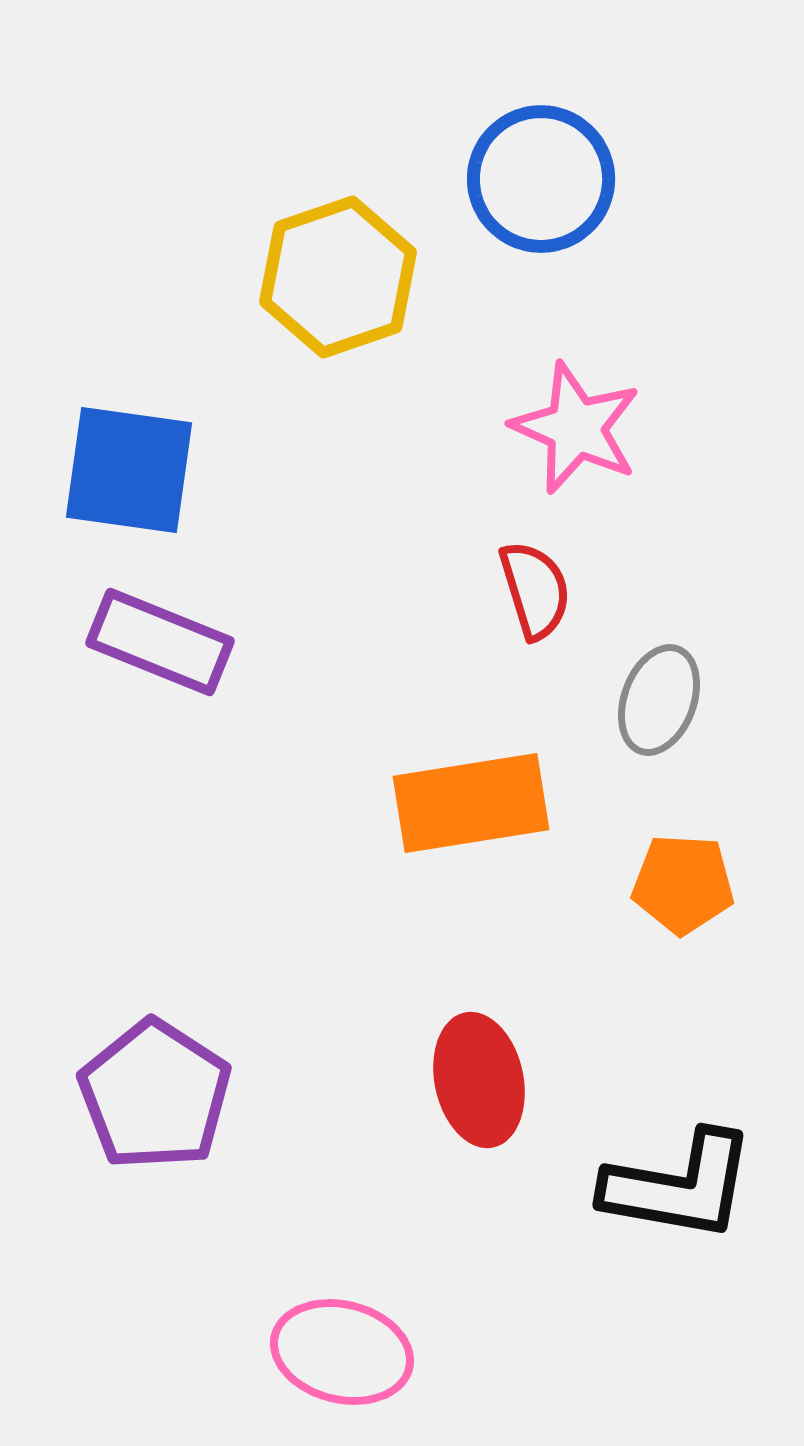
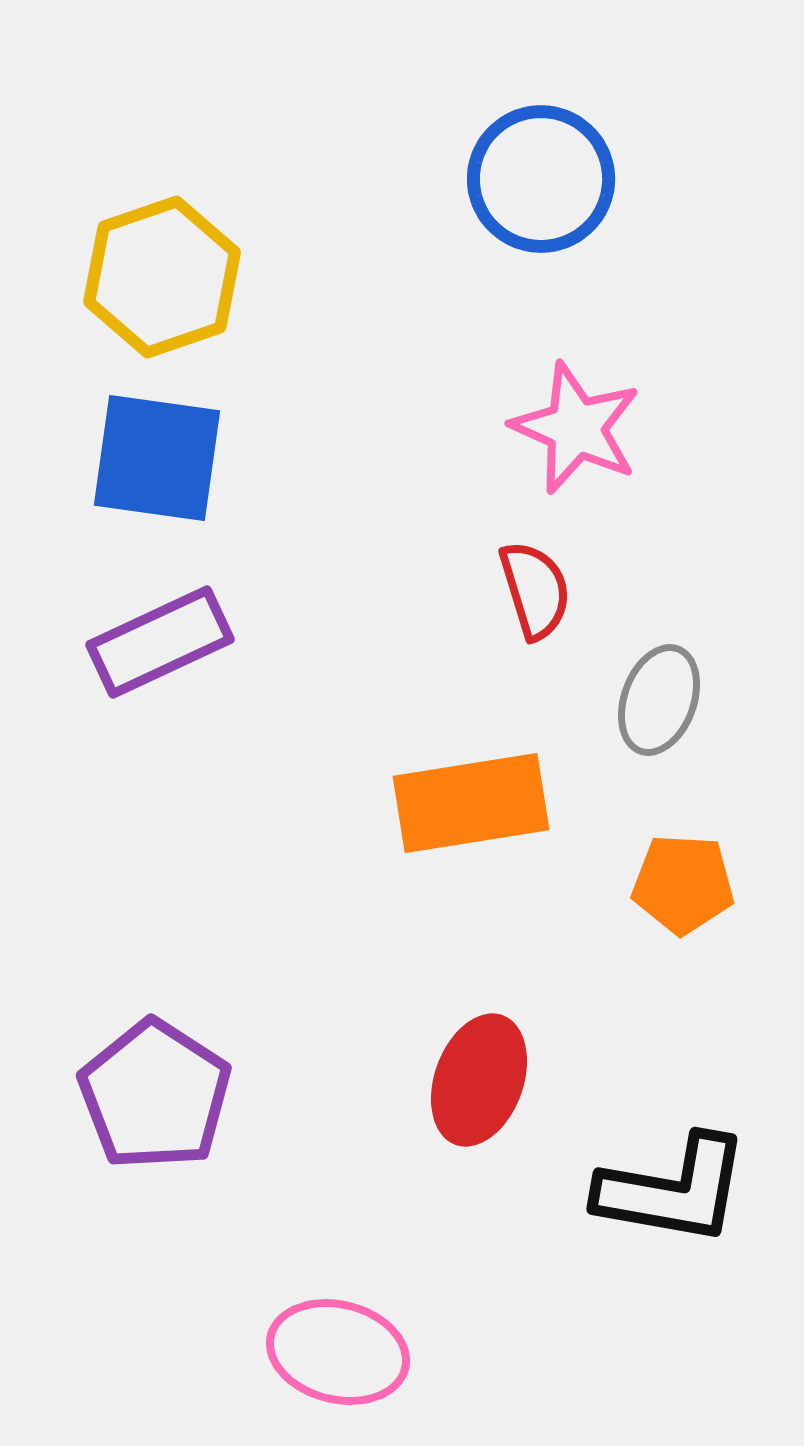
yellow hexagon: moved 176 px left
blue square: moved 28 px right, 12 px up
purple rectangle: rotated 47 degrees counterclockwise
red ellipse: rotated 32 degrees clockwise
black L-shape: moved 6 px left, 4 px down
pink ellipse: moved 4 px left
